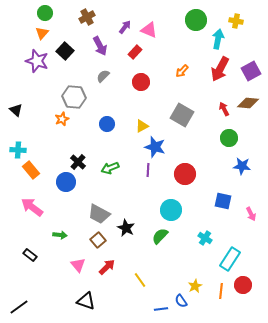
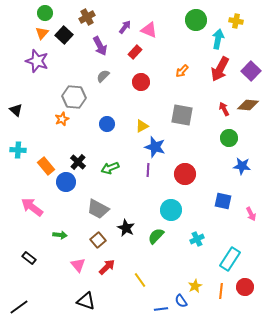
black square at (65, 51): moved 1 px left, 16 px up
purple square at (251, 71): rotated 18 degrees counterclockwise
brown diamond at (248, 103): moved 2 px down
gray square at (182, 115): rotated 20 degrees counterclockwise
orange rectangle at (31, 170): moved 15 px right, 4 px up
gray trapezoid at (99, 214): moved 1 px left, 5 px up
green semicircle at (160, 236): moved 4 px left
cyan cross at (205, 238): moved 8 px left, 1 px down; rotated 32 degrees clockwise
black rectangle at (30, 255): moved 1 px left, 3 px down
red circle at (243, 285): moved 2 px right, 2 px down
